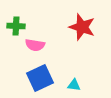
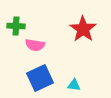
red star: moved 1 px right, 2 px down; rotated 16 degrees clockwise
